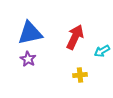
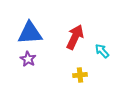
blue triangle: rotated 8 degrees clockwise
cyan arrow: rotated 77 degrees clockwise
